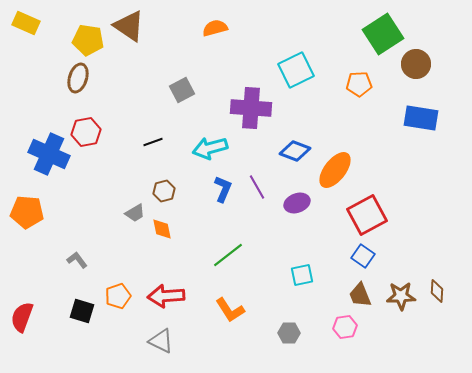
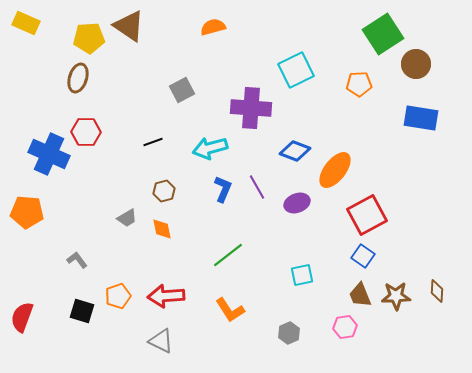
orange semicircle at (215, 28): moved 2 px left, 1 px up
yellow pentagon at (88, 40): moved 1 px right, 2 px up; rotated 12 degrees counterclockwise
red hexagon at (86, 132): rotated 12 degrees clockwise
gray trapezoid at (135, 213): moved 8 px left, 5 px down
brown star at (401, 296): moved 5 px left
gray hexagon at (289, 333): rotated 25 degrees counterclockwise
